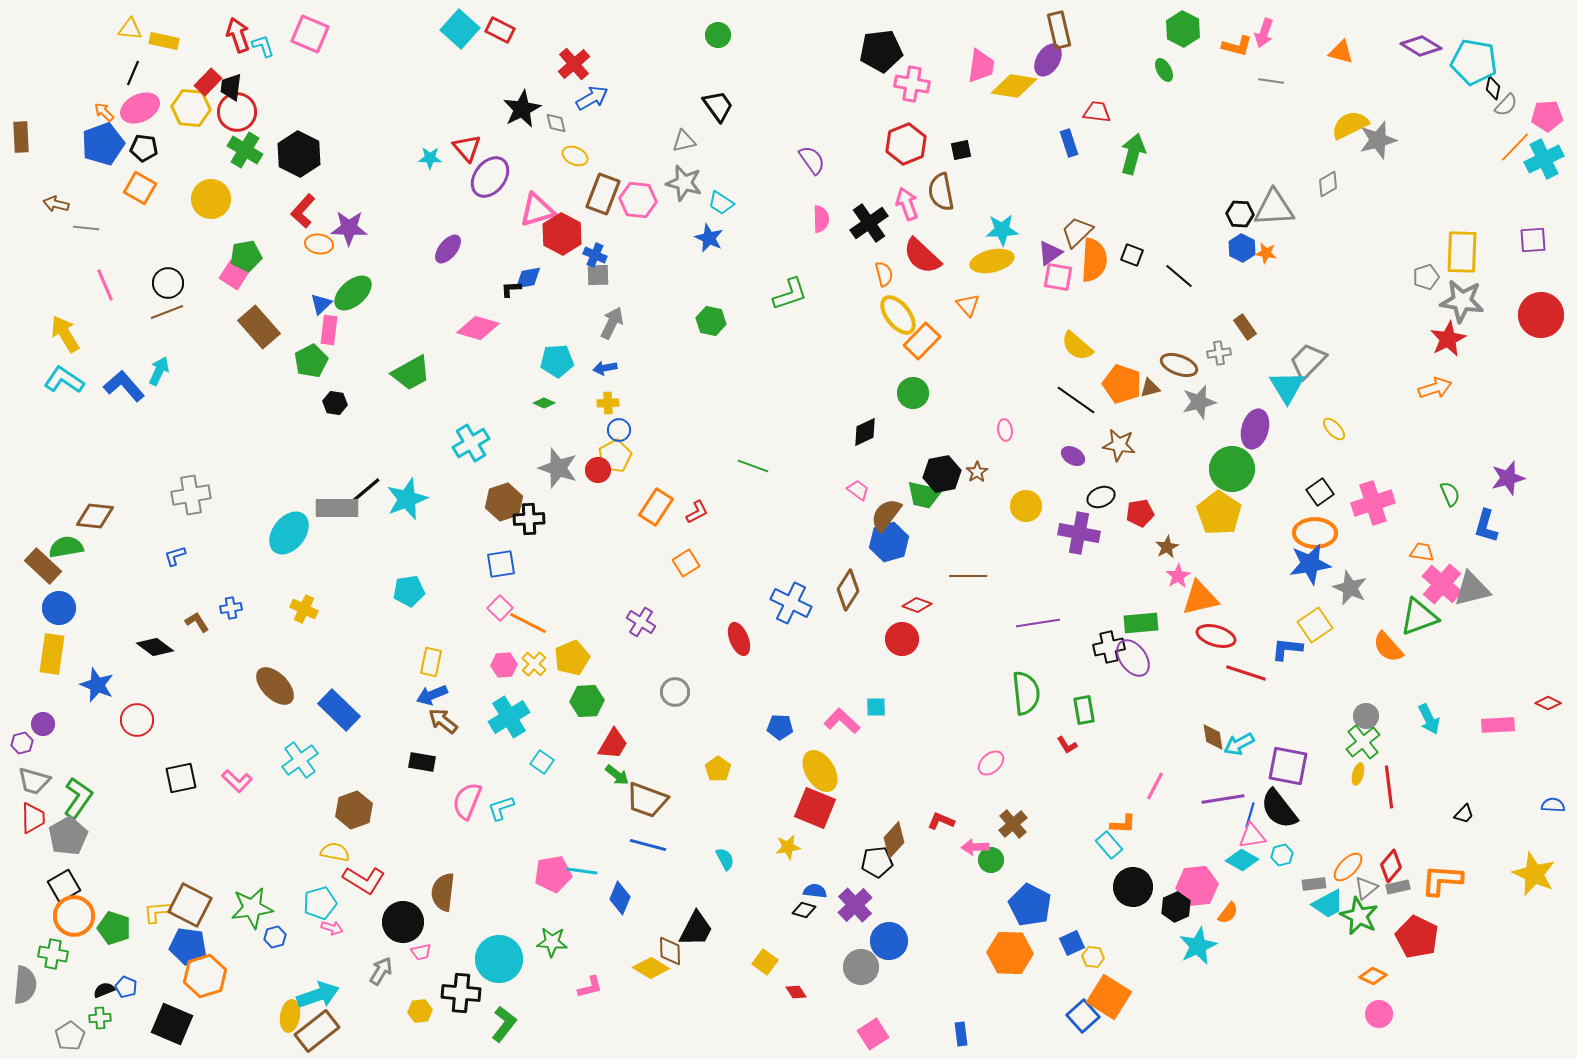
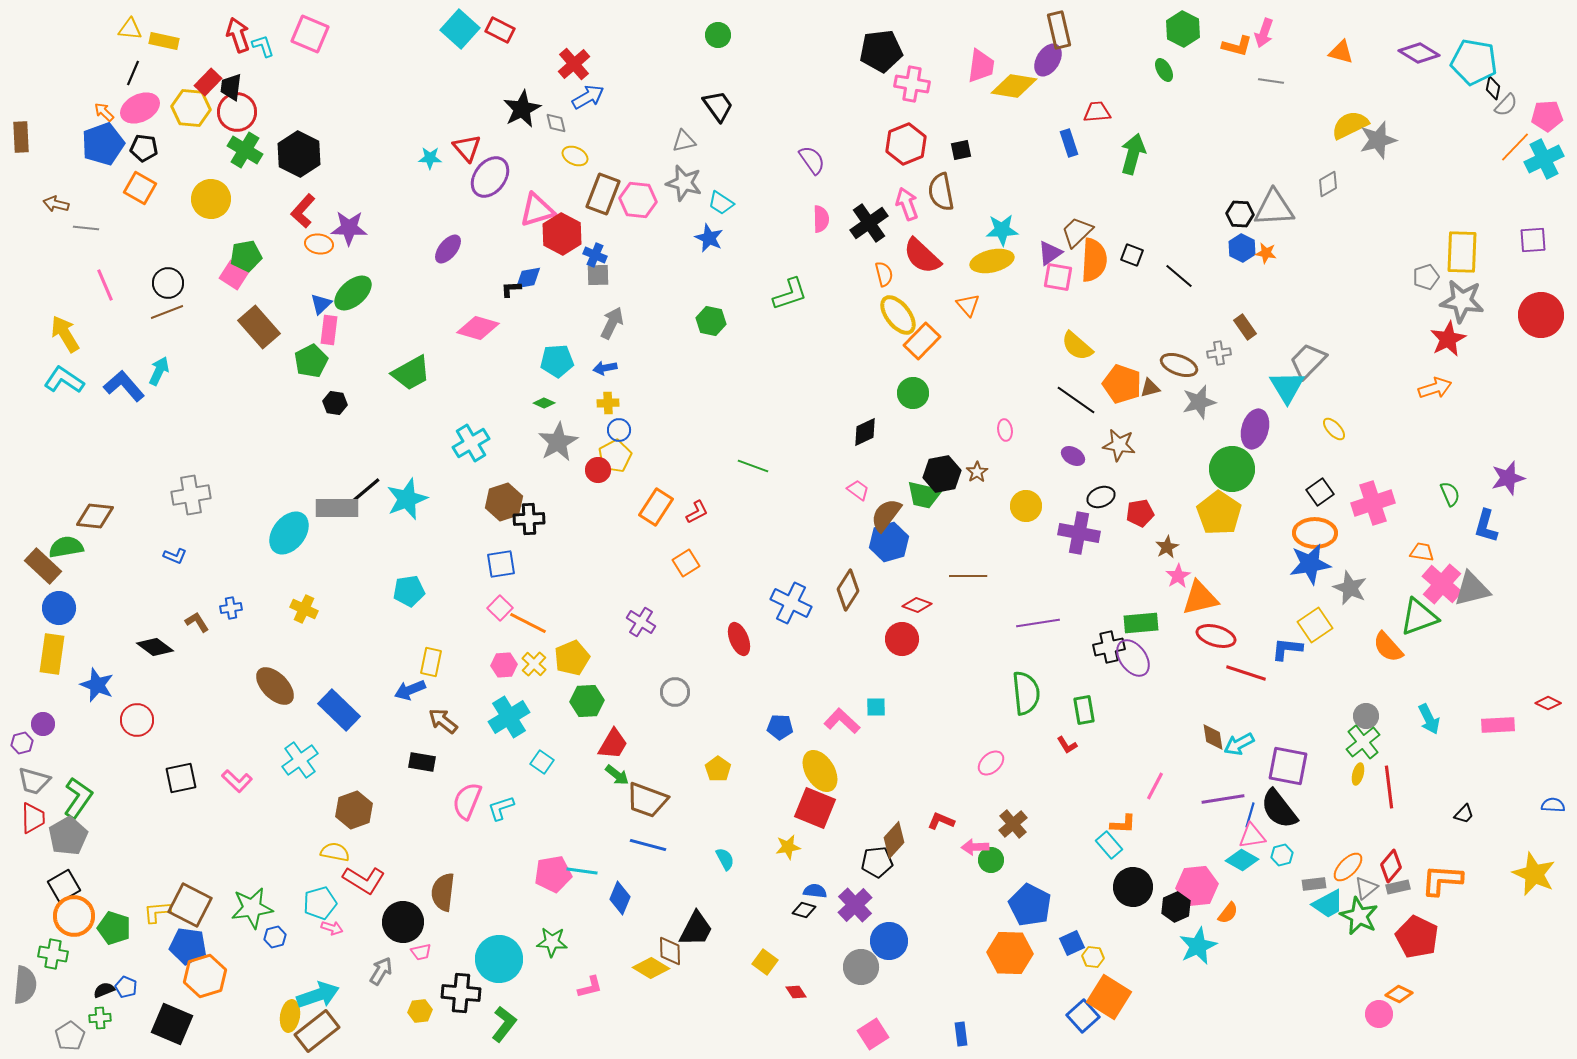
purple diamond at (1421, 46): moved 2 px left, 7 px down
blue arrow at (592, 98): moved 4 px left, 1 px up
red trapezoid at (1097, 112): rotated 12 degrees counterclockwise
gray star at (558, 468): moved 26 px up; rotated 24 degrees clockwise
blue L-shape at (175, 556): rotated 140 degrees counterclockwise
blue arrow at (432, 695): moved 22 px left, 5 px up
orange diamond at (1373, 976): moved 26 px right, 18 px down
